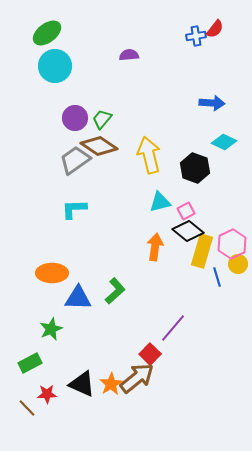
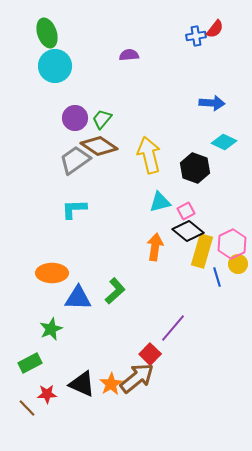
green ellipse: rotated 72 degrees counterclockwise
